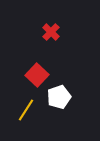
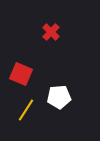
red square: moved 16 px left, 1 px up; rotated 20 degrees counterclockwise
white pentagon: rotated 15 degrees clockwise
